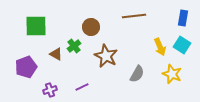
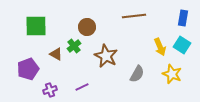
brown circle: moved 4 px left
purple pentagon: moved 2 px right, 2 px down
